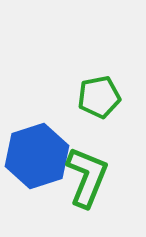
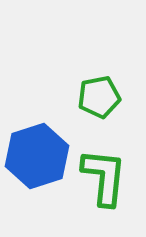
green L-shape: moved 17 px right; rotated 16 degrees counterclockwise
